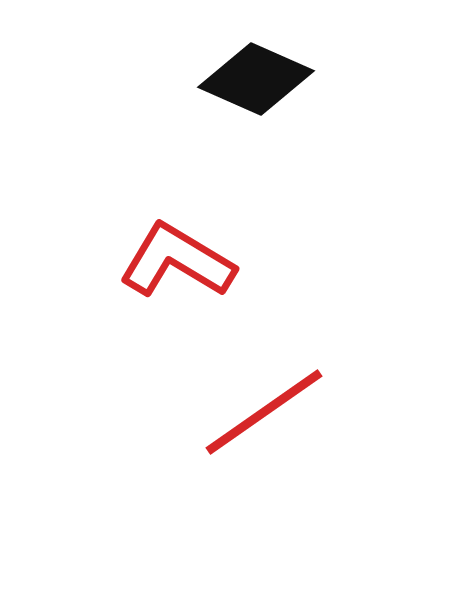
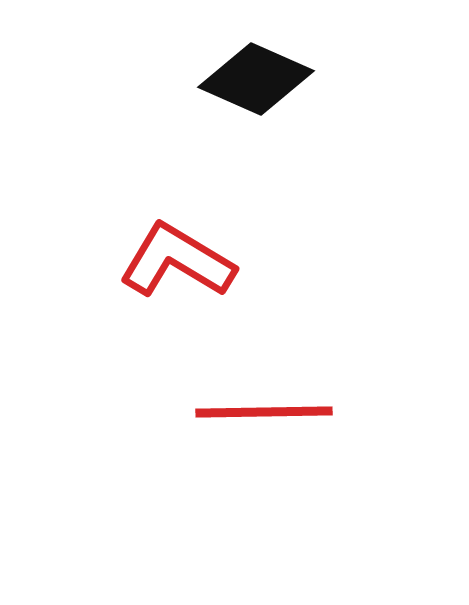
red line: rotated 34 degrees clockwise
